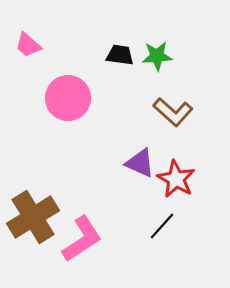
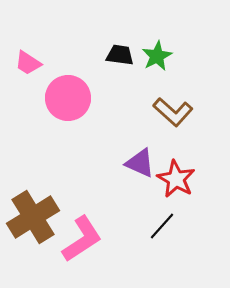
pink trapezoid: moved 18 px down; rotated 8 degrees counterclockwise
green star: rotated 24 degrees counterclockwise
